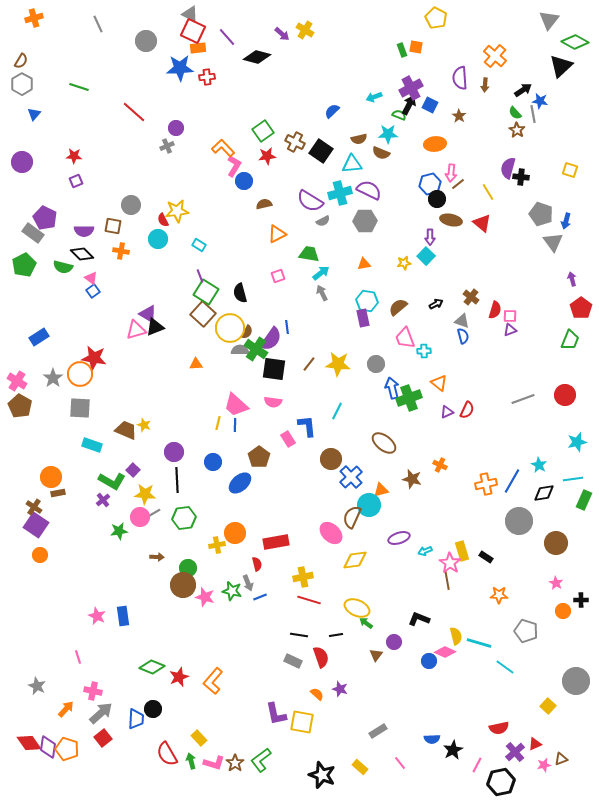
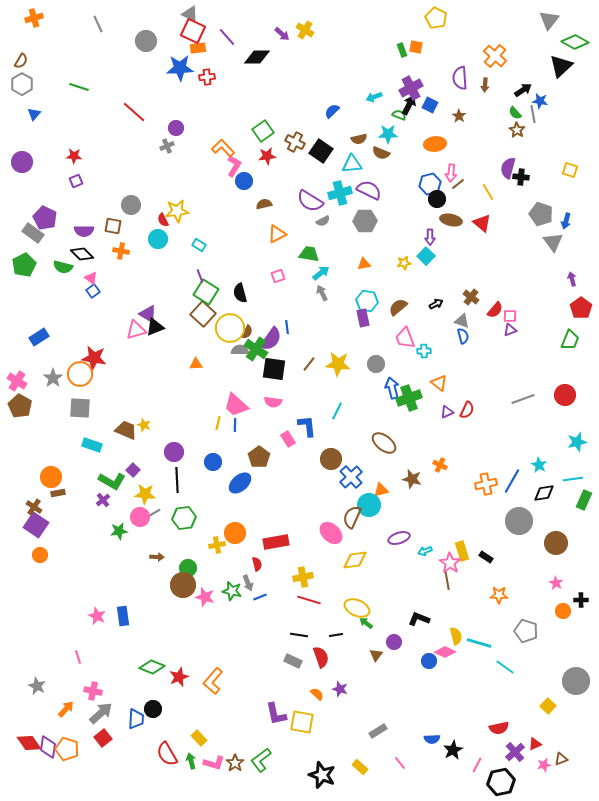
black diamond at (257, 57): rotated 16 degrees counterclockwise
red semicircle at (495, 310): rotated 24 degrees clockwise
